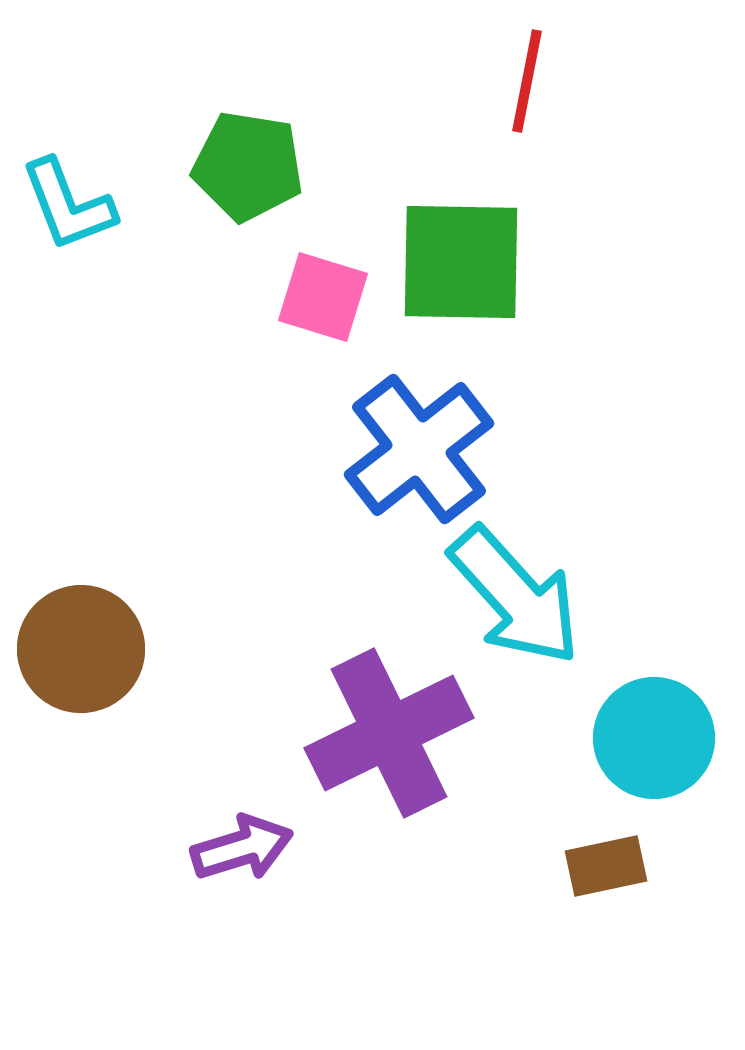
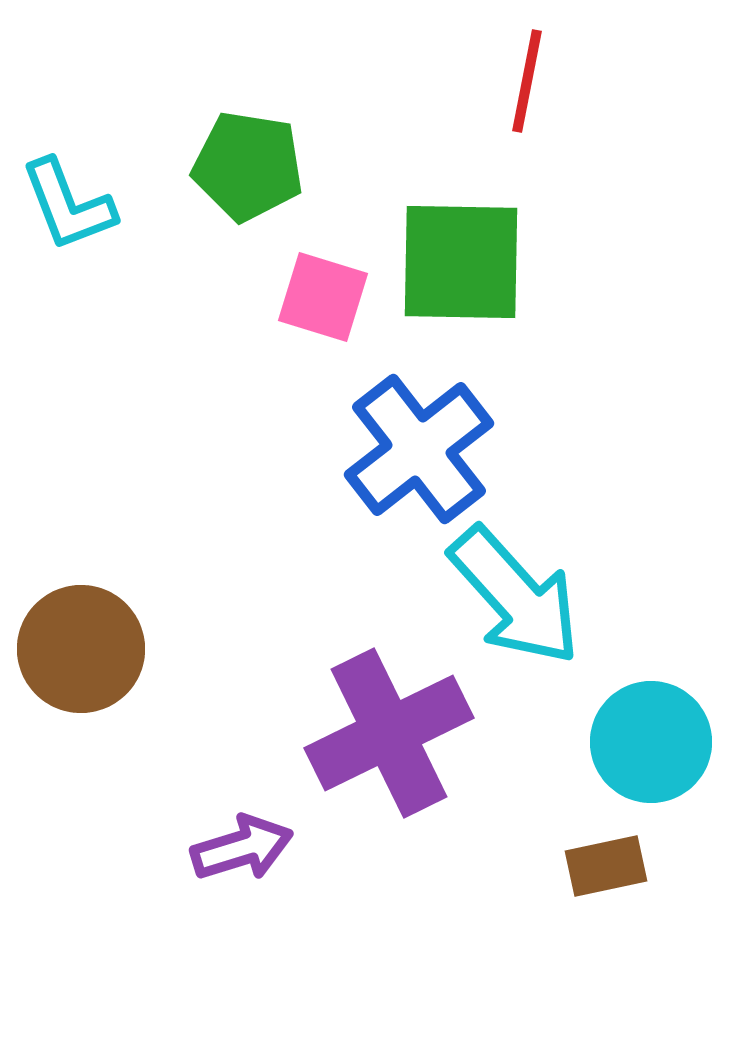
cyan circle: moved 3 px left, 4 px down
